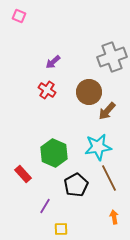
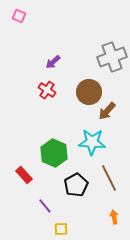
cyan star: moved 6 px left, 5 px up; rotated 12 degrees clockwise
red rectangle: moved 1 px right, 1 px down
purple line: rotated 70 degrees counterclockwise
